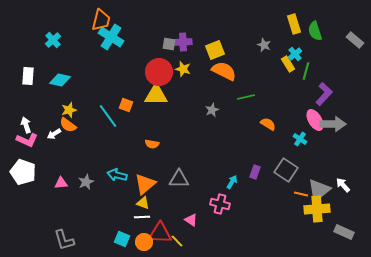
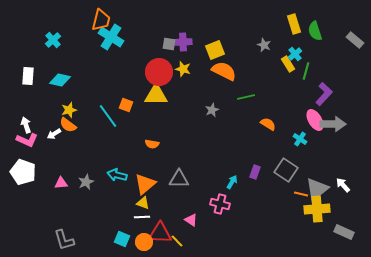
gray triangle at (319, 190): moved 2 px left, 1 px up
